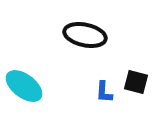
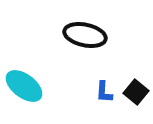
black square: moved 10 px down; rotated 25 degrees clockwise
